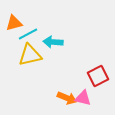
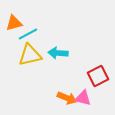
cyan arrow: moved 5 px right, 11 px down
